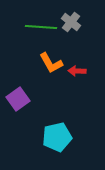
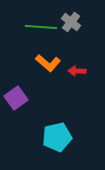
orange L-shape: moved 3 px left; rotated 20 degrees counterclockwise
purple square: moved 2 px left, 1 px up
